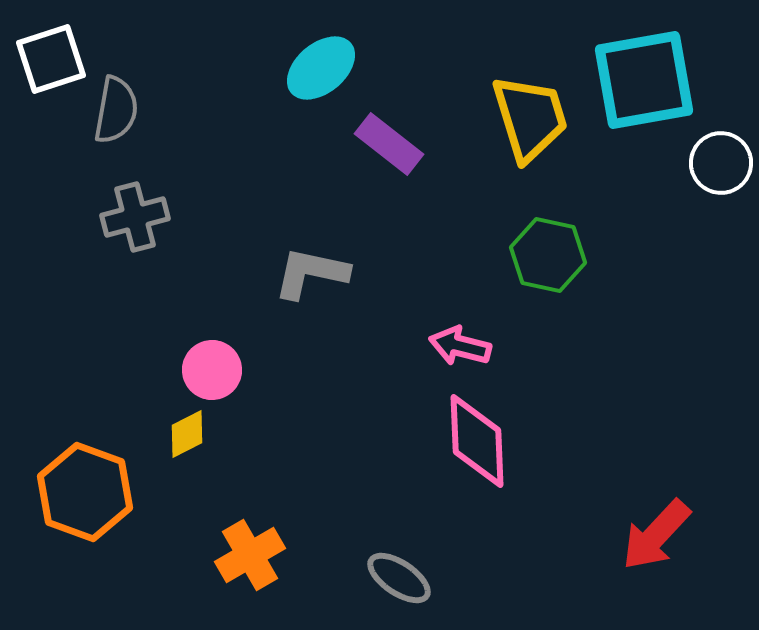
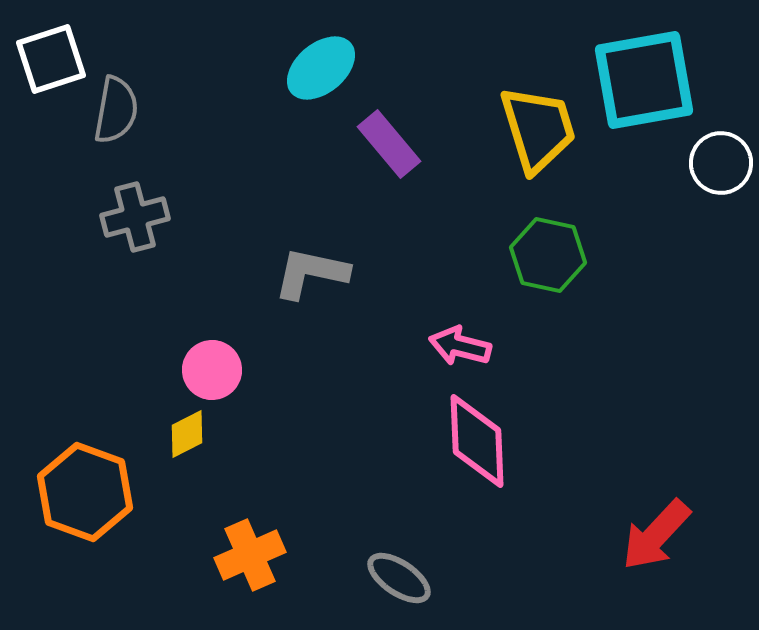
yellow trapezoid: moved 8 px right, 11 px down
purple rectangle: rotated 12 degrees clockwise
orange cross: rotated 6 degrees clockwise
